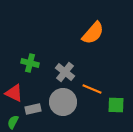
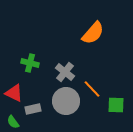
orange line: rotated 24 degrees clockwise
gray circle: moved 3 px right, 1 px up
green semicircle: rotated 64 degrees counterclockwise
